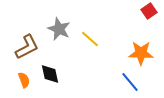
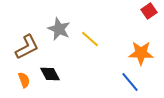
black diamond: rotated 15 degrees counterclockwise
